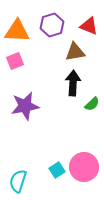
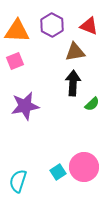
purple hexagon: rotated 15 degrees counterclockwise
cyan square: moved 1 px right, 2 px down
